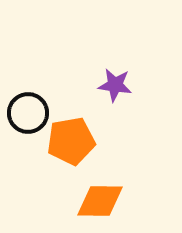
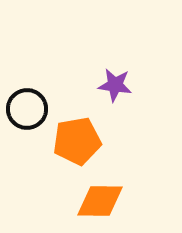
black circle: moved 1 px left, 4 px up
orange pentagon: moved 6 px right
